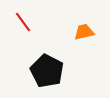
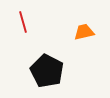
red line: rotated 20 degrees clockwise
